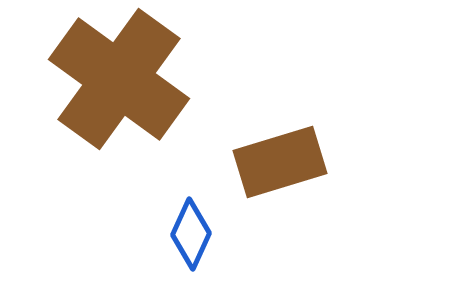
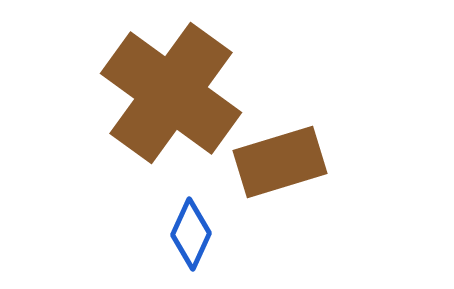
brown cross: moved 52 px right, 14 px down
